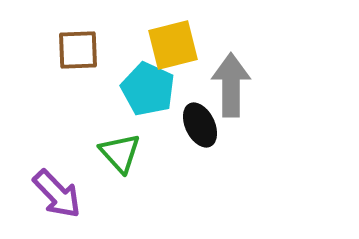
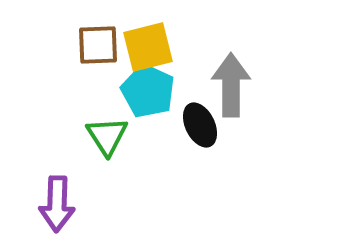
yellow square: moved 25 px left, 2 px down
brown square: moved 20 px right, 5 px up
cyan pentagon: moved 2 px down
green triangle: moved 13 px left, 17 px up; rotated 9 degrees clockwise
purple arrow: moved 10 px down; rotated 46 degrees clockwise
